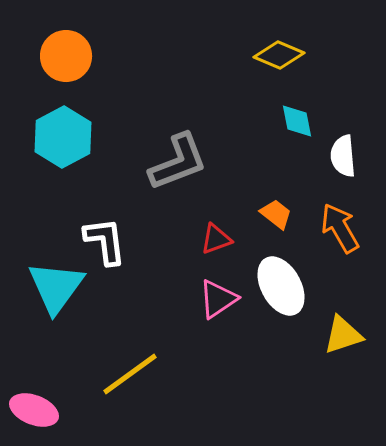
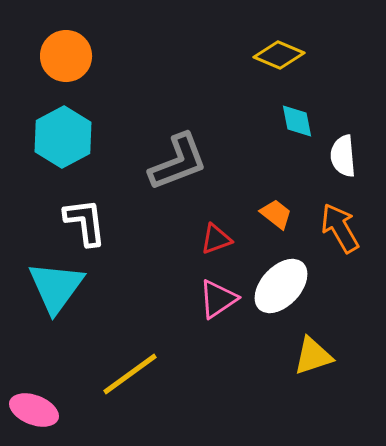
white L-shape: moved 20 px left, 19 px up
white ellipse: rotated 72 degrees clockwise
yellow triangle: moved 30 px left, 21 px down
